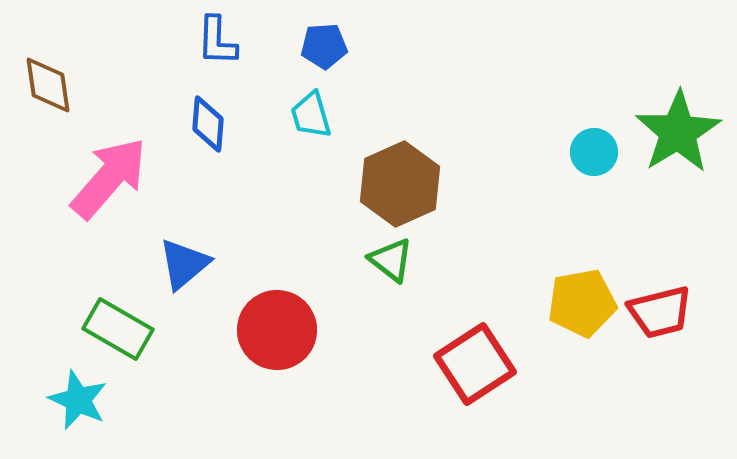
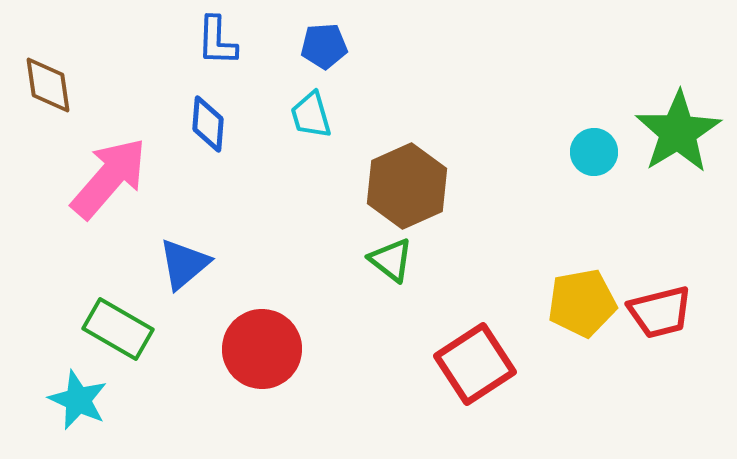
brown hexagon: moved 7 px right, 2 px down
red circle: moved 15 px left, 19 px down
